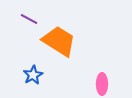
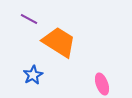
orange trapezoid: moved 1 px down
pink ellipse: rotated 20 degrees counterclockwise
